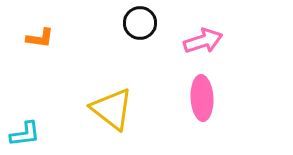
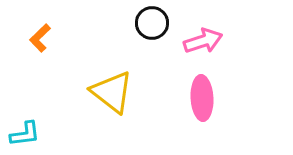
black circle: moved 12 px right
orange L-shape: rotated 128 degrees clockwise
yellow triangle: moved 17 px up
